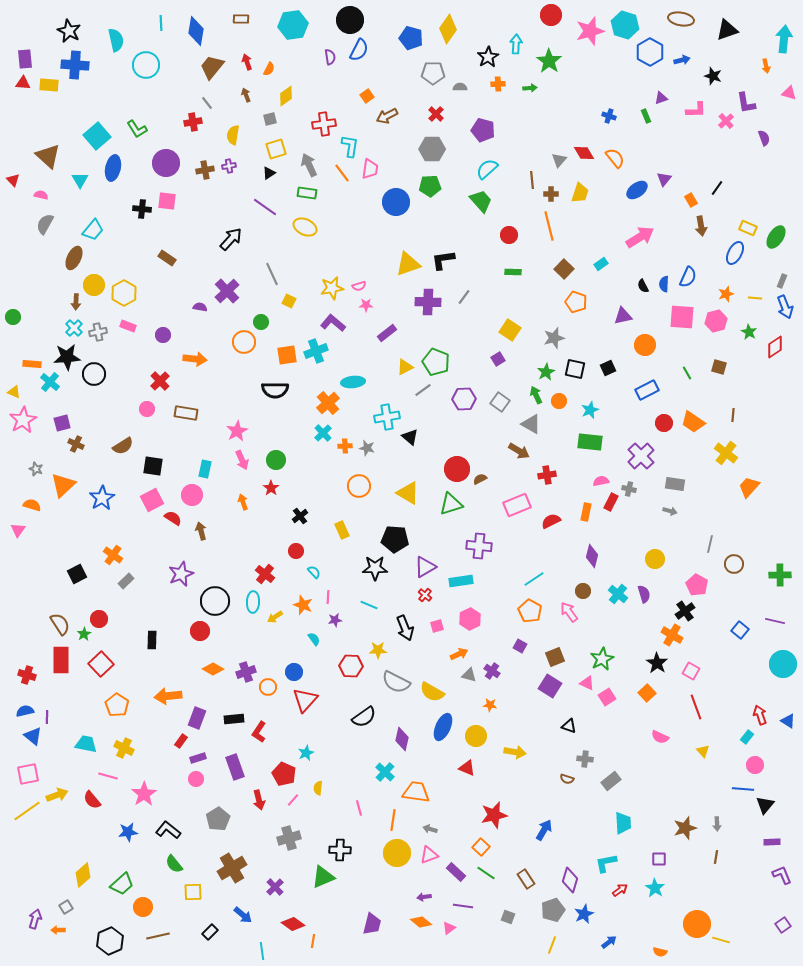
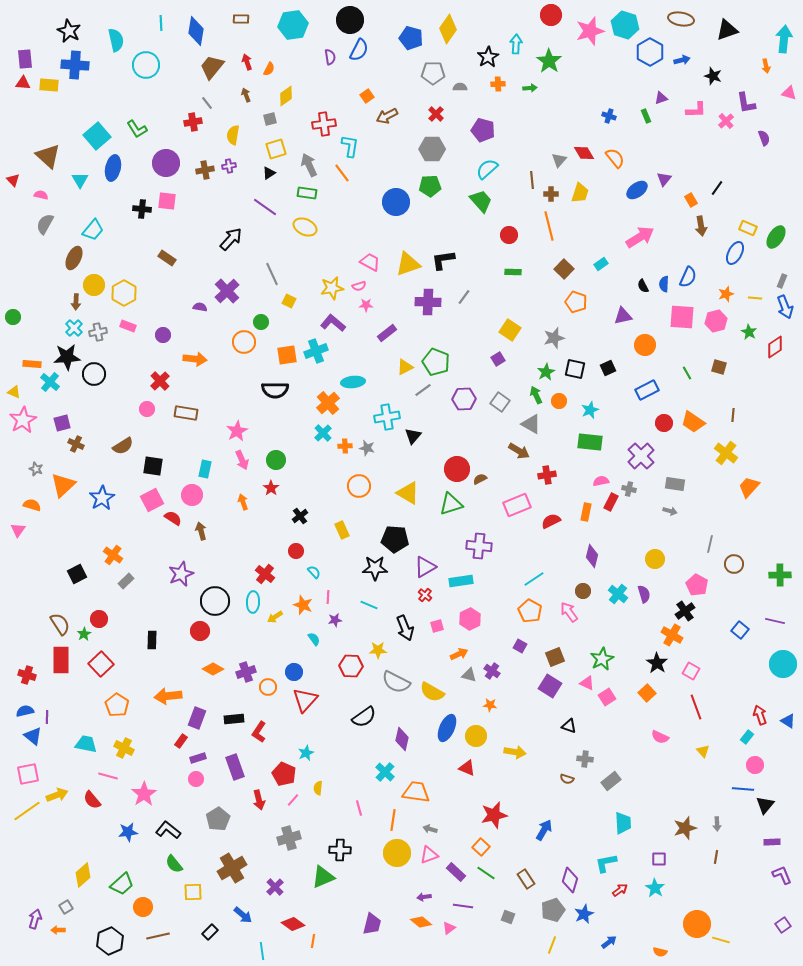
pink trapezoid at (370, 169): moved 93 px down; rotated 70 degrees counterclockwise
black triangle at (410, 437): moved 3 px right, 1 px up; rotated 30 degrees clockwise
blue ellipse at (443, 727): moved 4 px right, 1 px down
